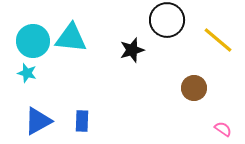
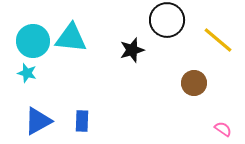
brown circle: moved 5 px up
